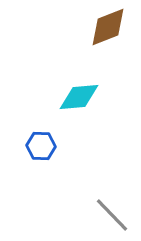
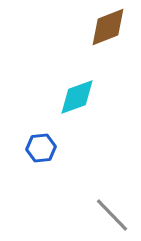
cyan diamond: moved 2 px left; rotated 15 degrees counterclockwise
blue hexagon: moved 2 px down; rotated 8 degrees counterclockwise
